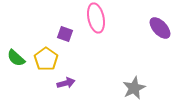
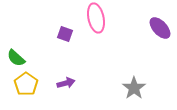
yellow pentagon: moved 20 px left, 25 px down
gray star: rotated 10 degrees counterclockwise
